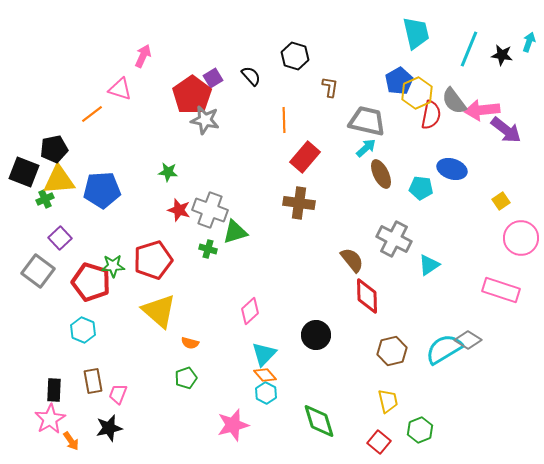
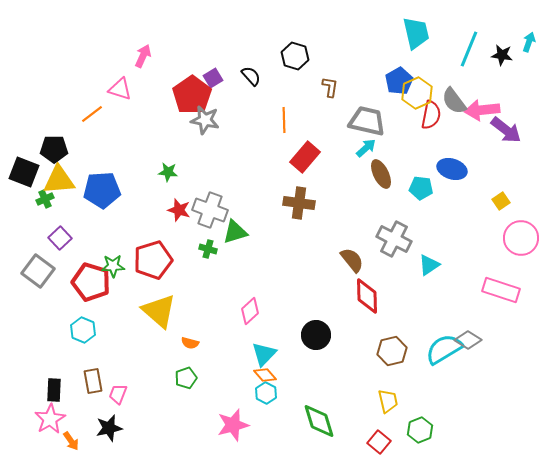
black pentagon at (54, 149): rotated 12 degrees clockwise
